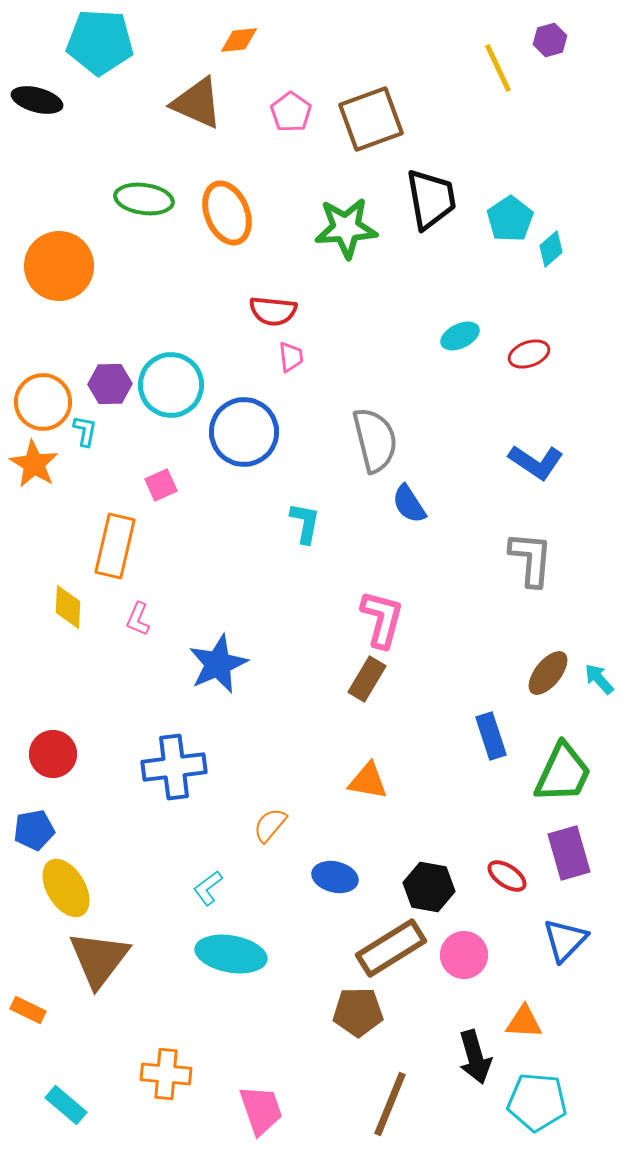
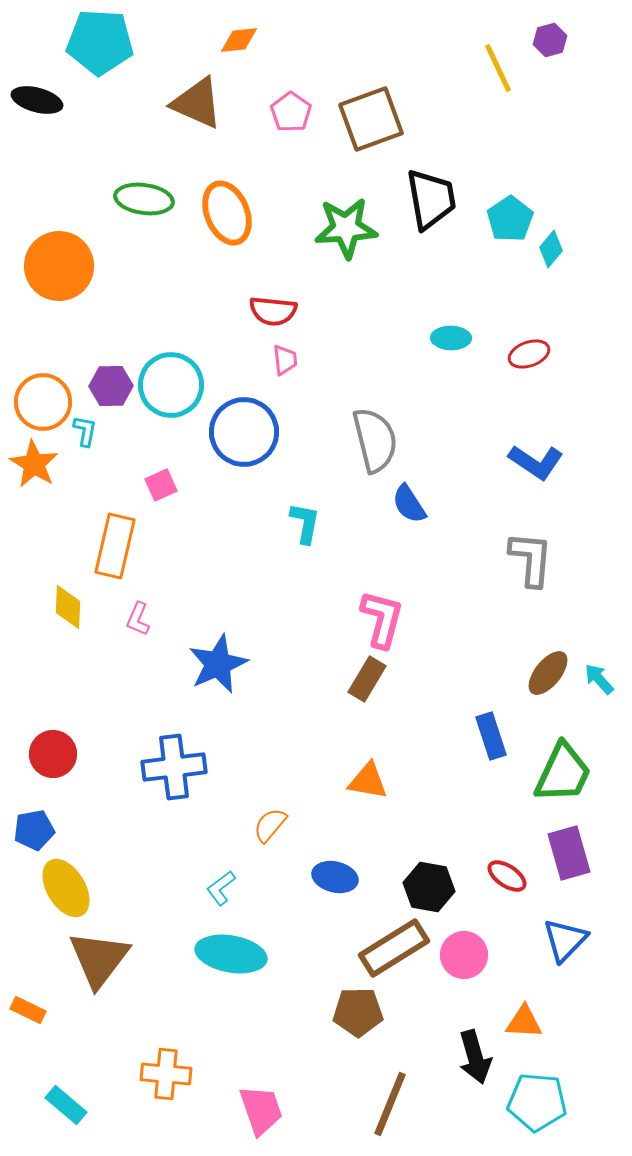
cyan diamond at (551, 249): rotated 9 degrees counterclockwise
cyan ellipse at (460, 336): moved 9 px left, 2 px down; rotated 27 degrees clockwise
pink trapezoid at (291, 357): moved 6 px left, 3 px down
purple hexagon at (110, 384): moved 1 px right, 2 px down
cyan L-shape at (208, 888): moved 13 px right
brown rectangle at (391, 948): moved 3 px right
